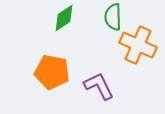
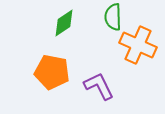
green diamond: moved 5 px down
